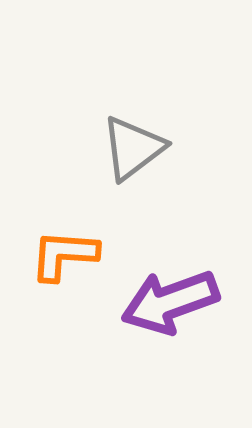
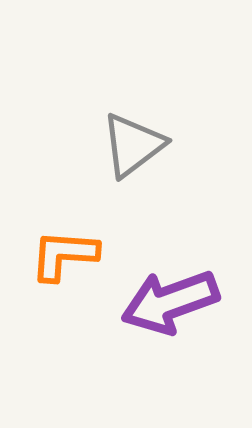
gray triangle: moved 3 px up
